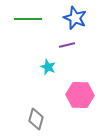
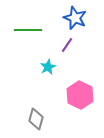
green line: moved 11 px down
purple line: rotated 42 degrees counterclockwise
cyan star: rotated 21 degrees clockwise
pink hexagon: rotated 24 degrees clockwise
